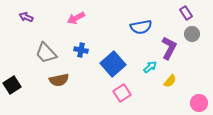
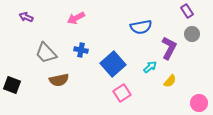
purple rectangle: moved 1 px right, 2 px up
black square: rotated 36 degrees counterclockwise
